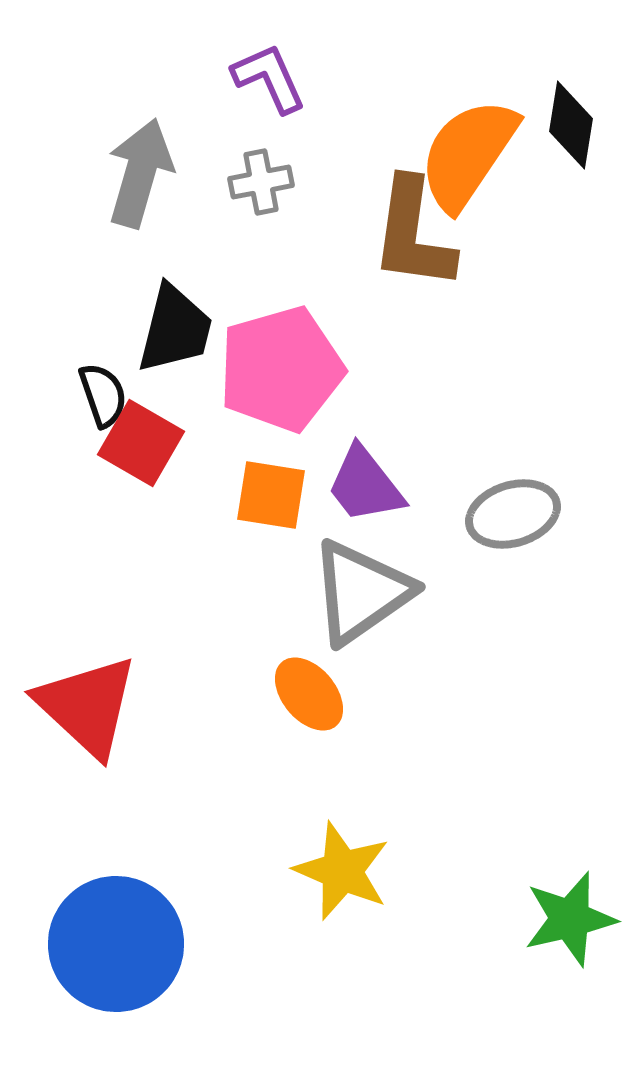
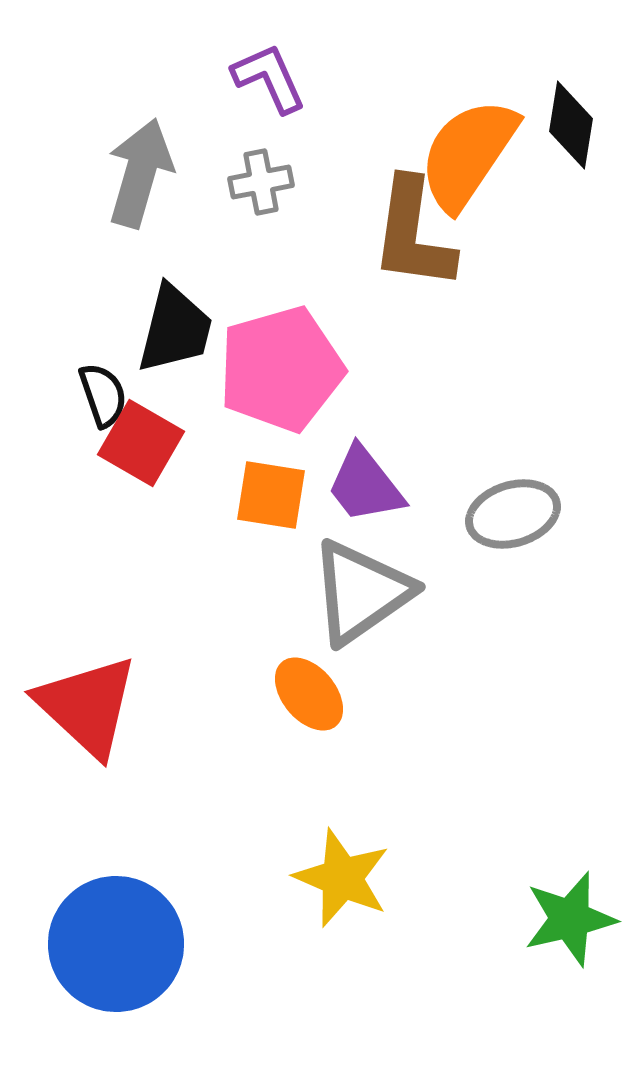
yellow star: moved 7 px down
